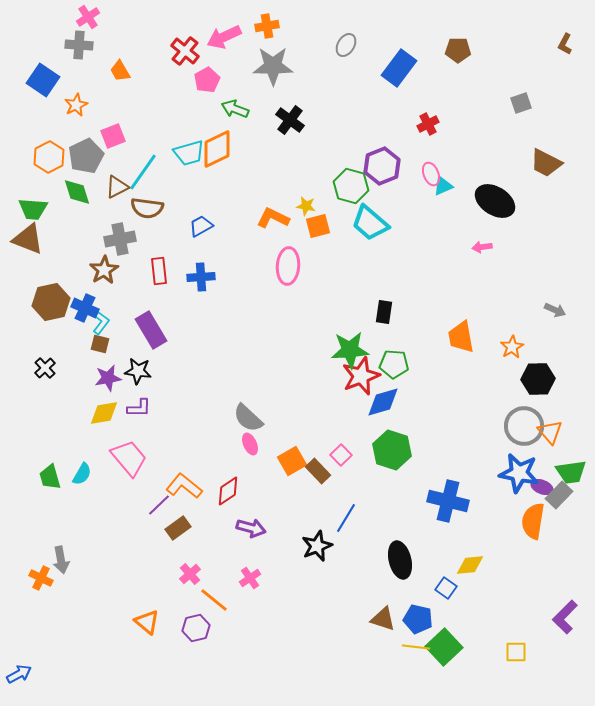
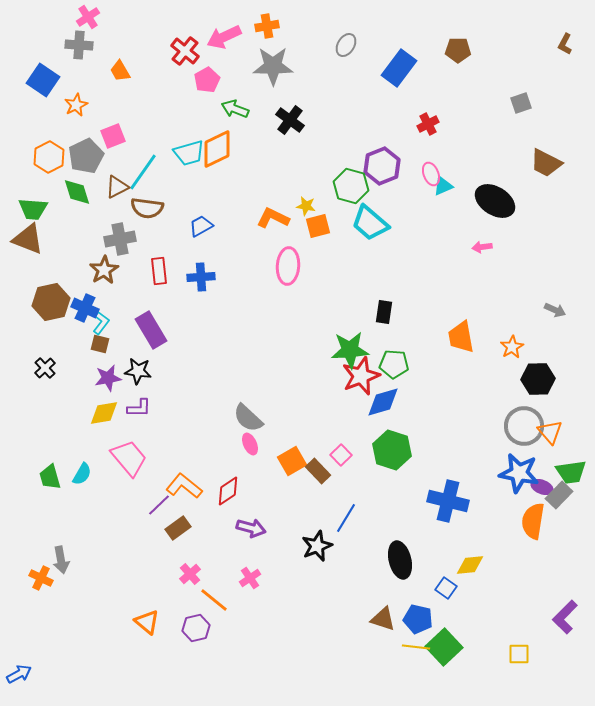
yellow square at (516, 652): moved 3 px right, 2 px down
